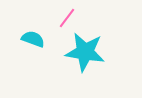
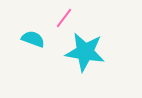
pink line: moved 3 px left
